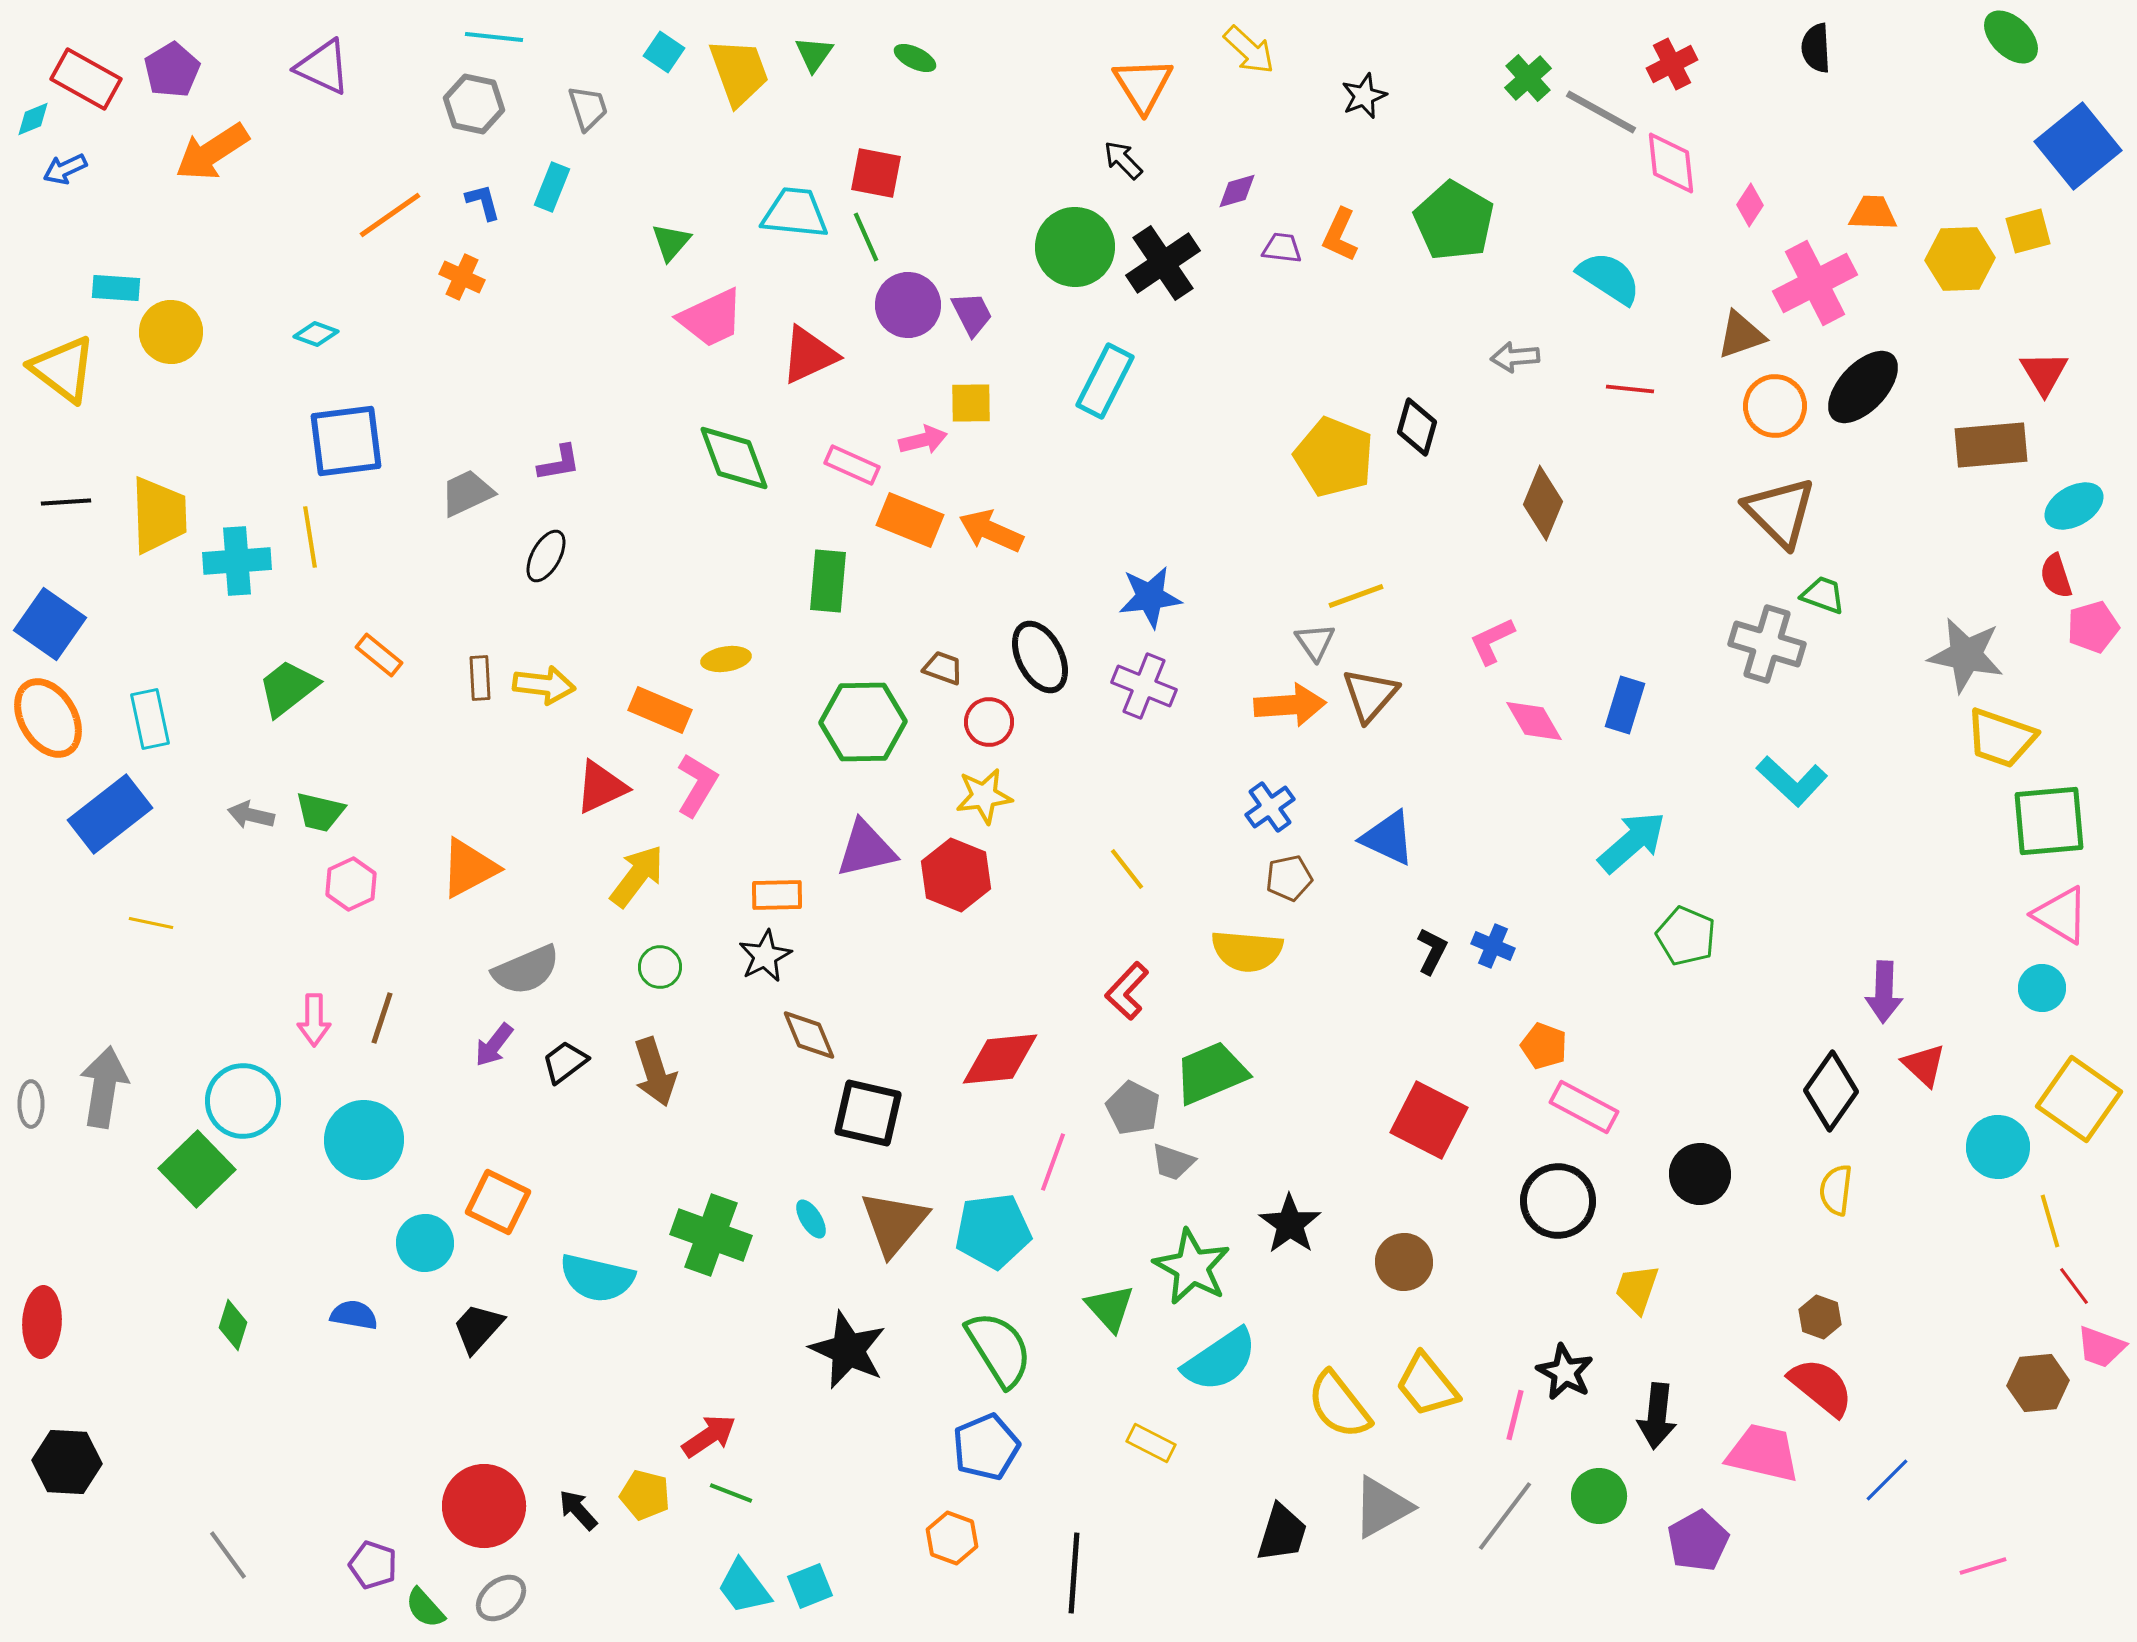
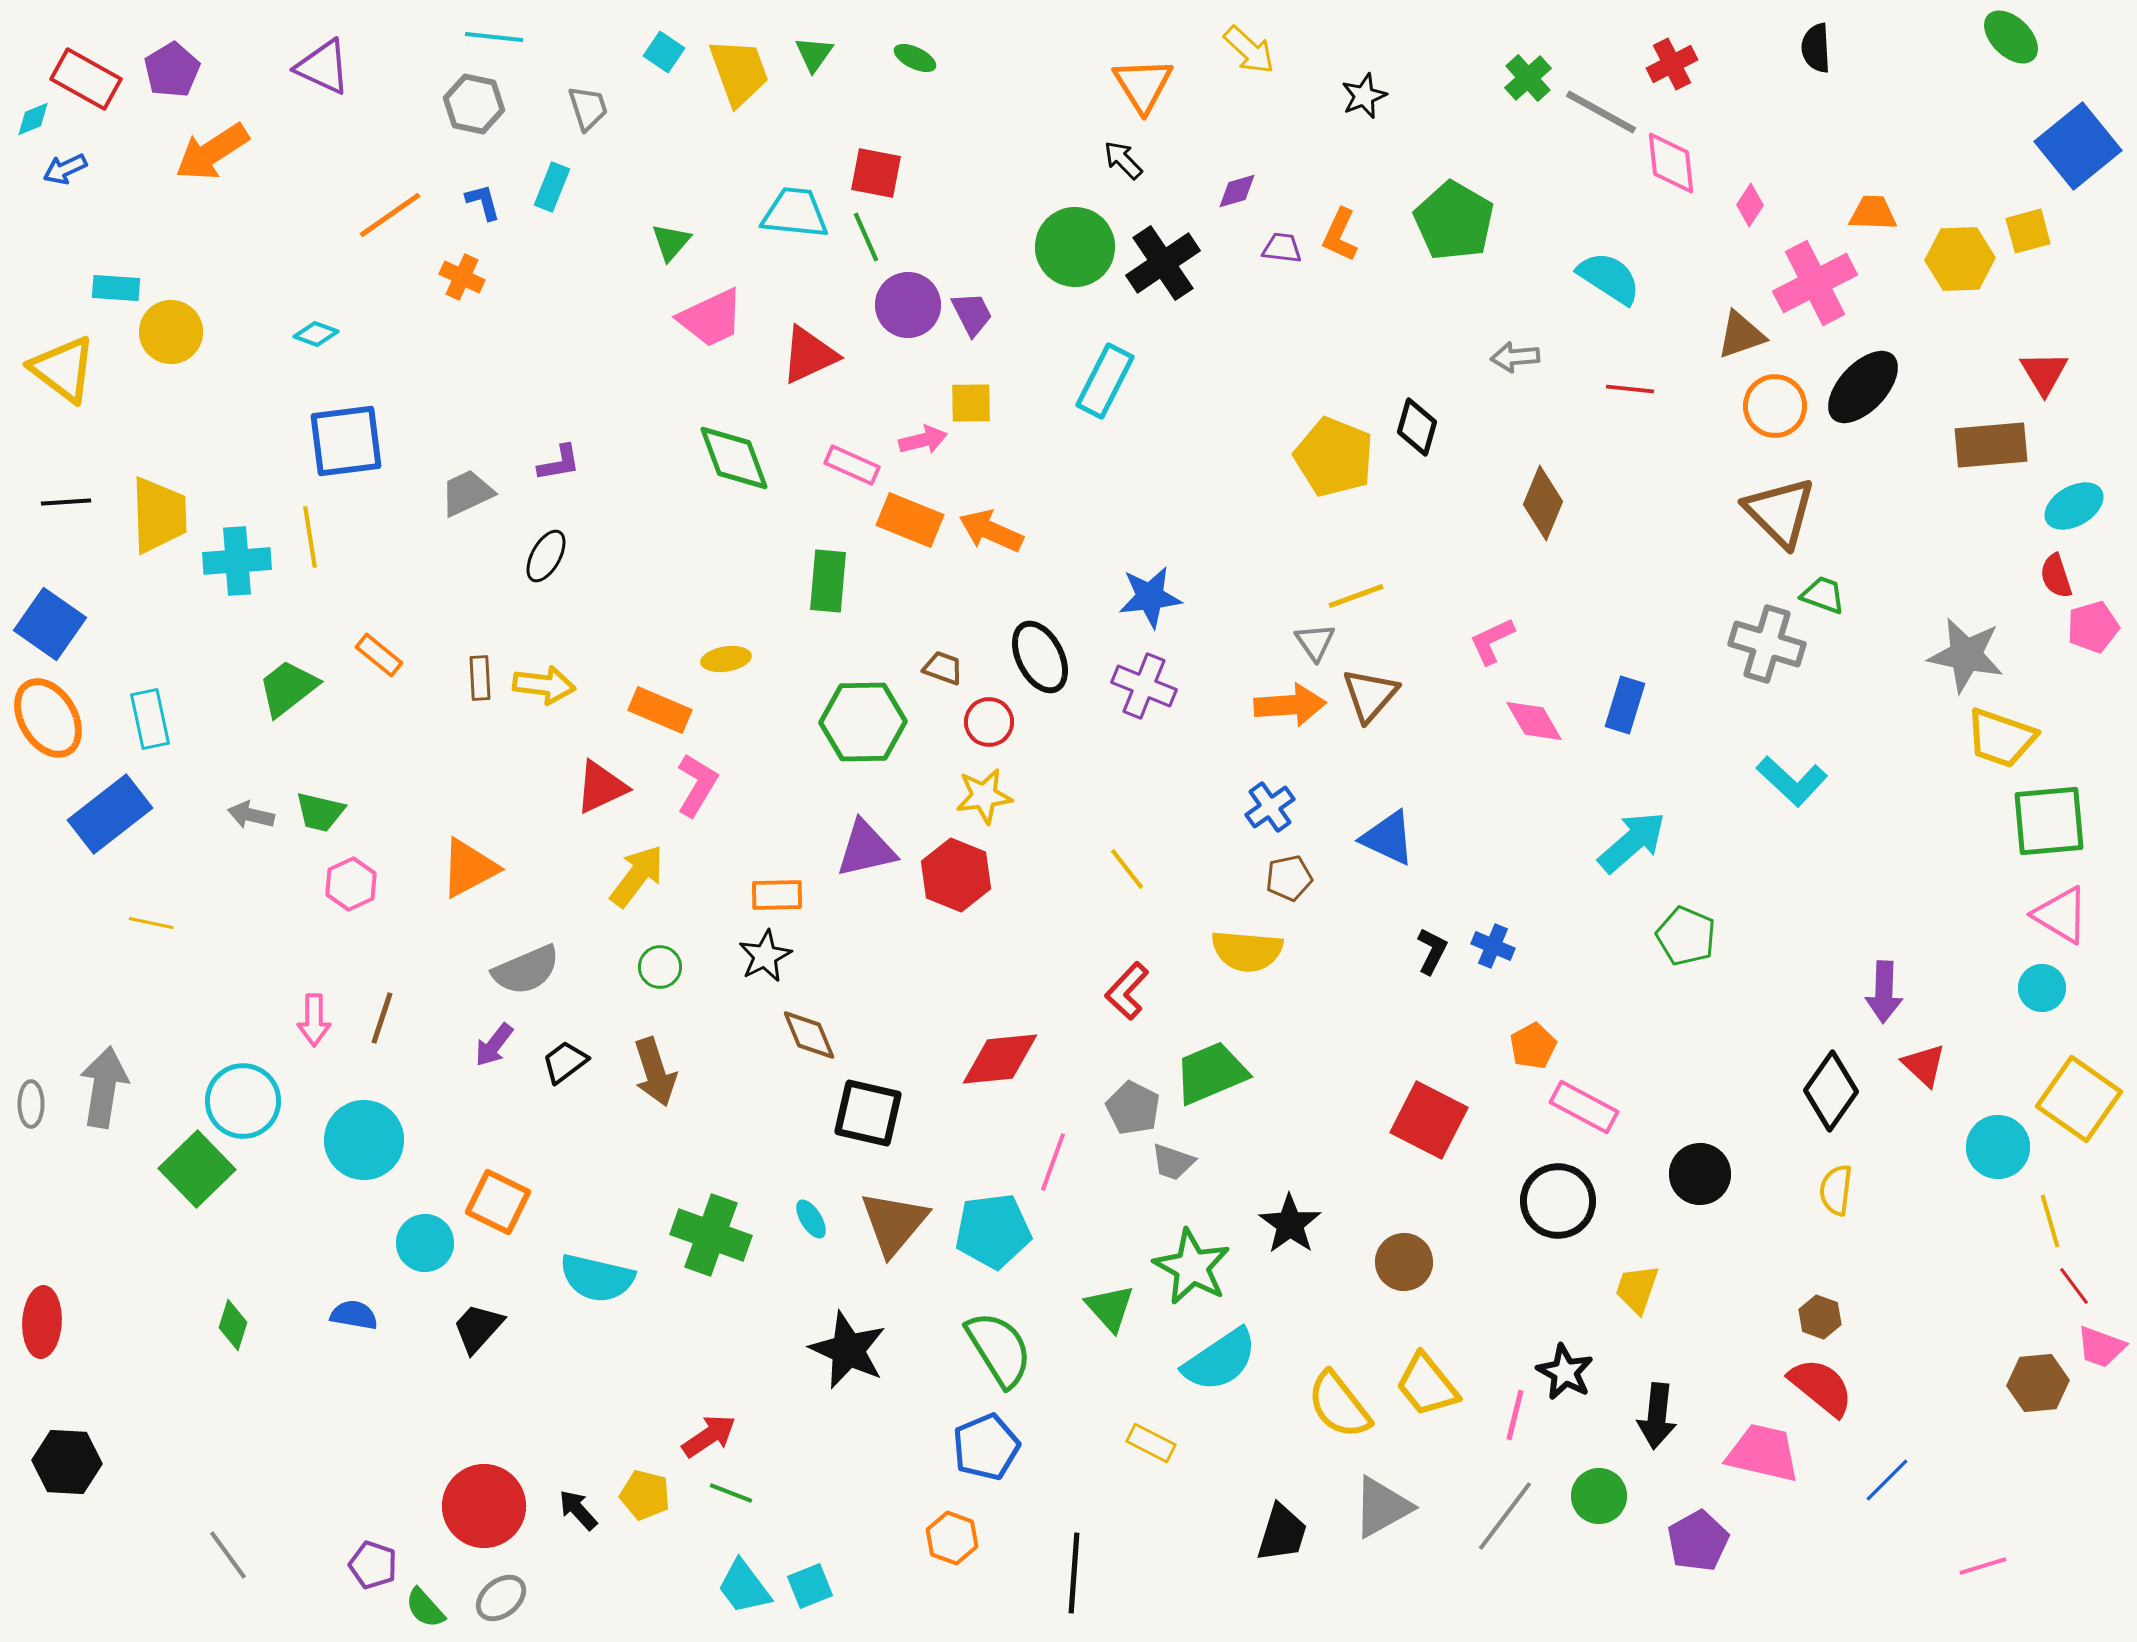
orange pentagon at (1544, 1046): moved 11 px left; rotated 24 degrees clockwise
